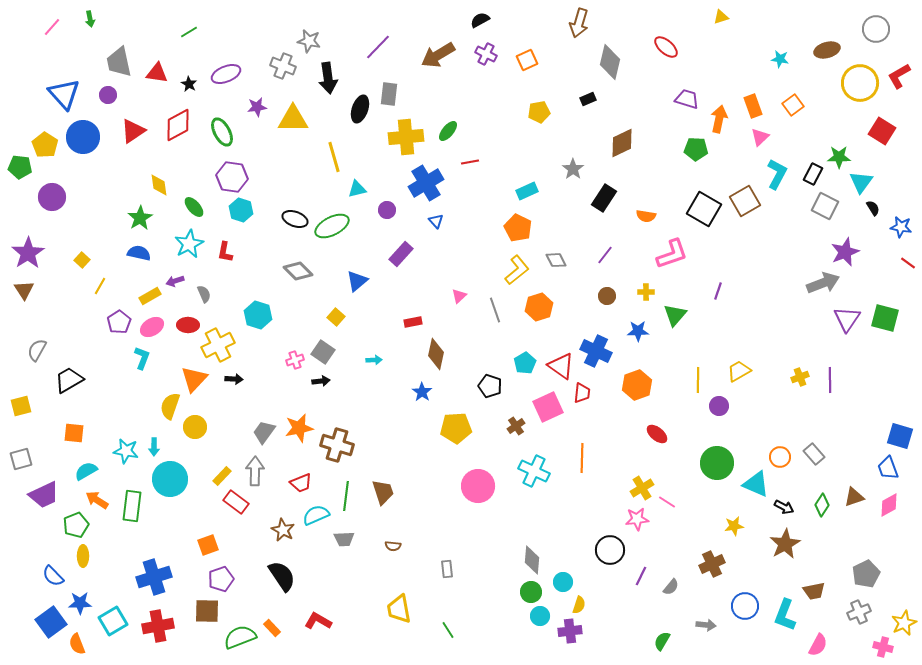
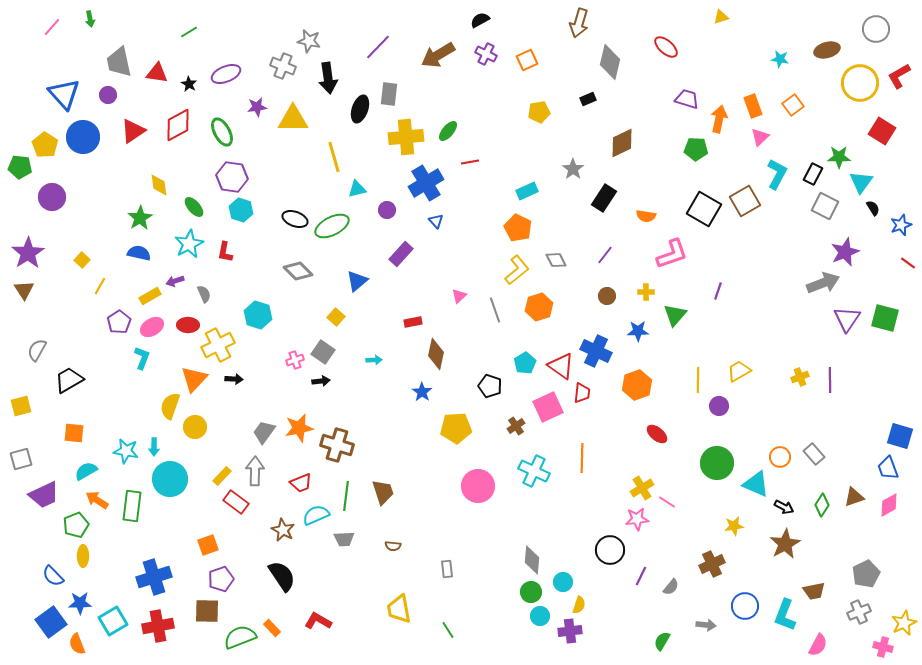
blue star at (901, 227): moved 2 px up; rotated 30 degrees counterclockwise
